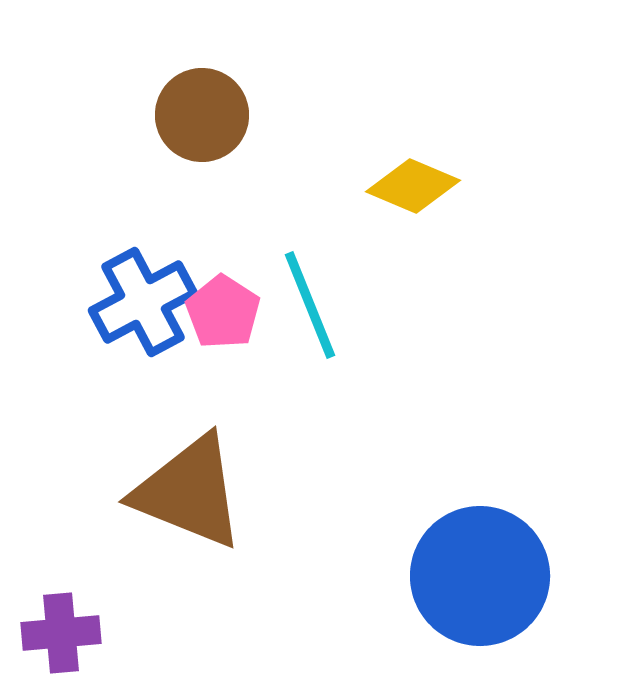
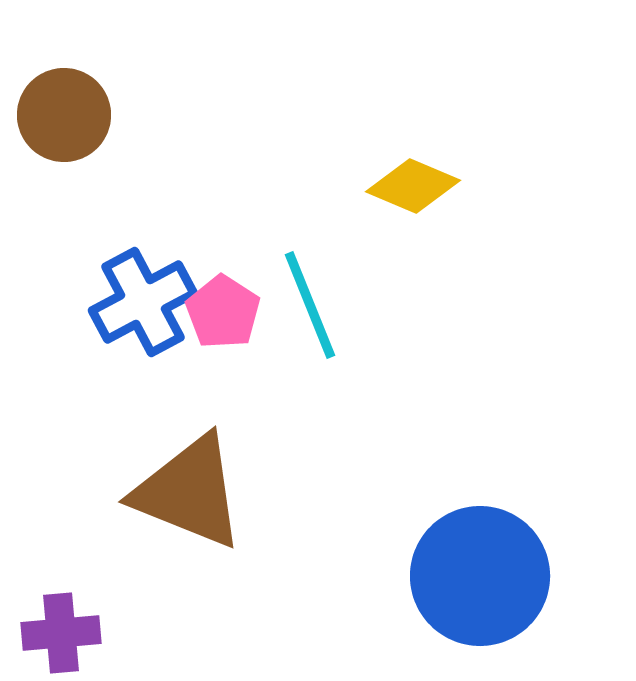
brown circle: moved 138 px left
